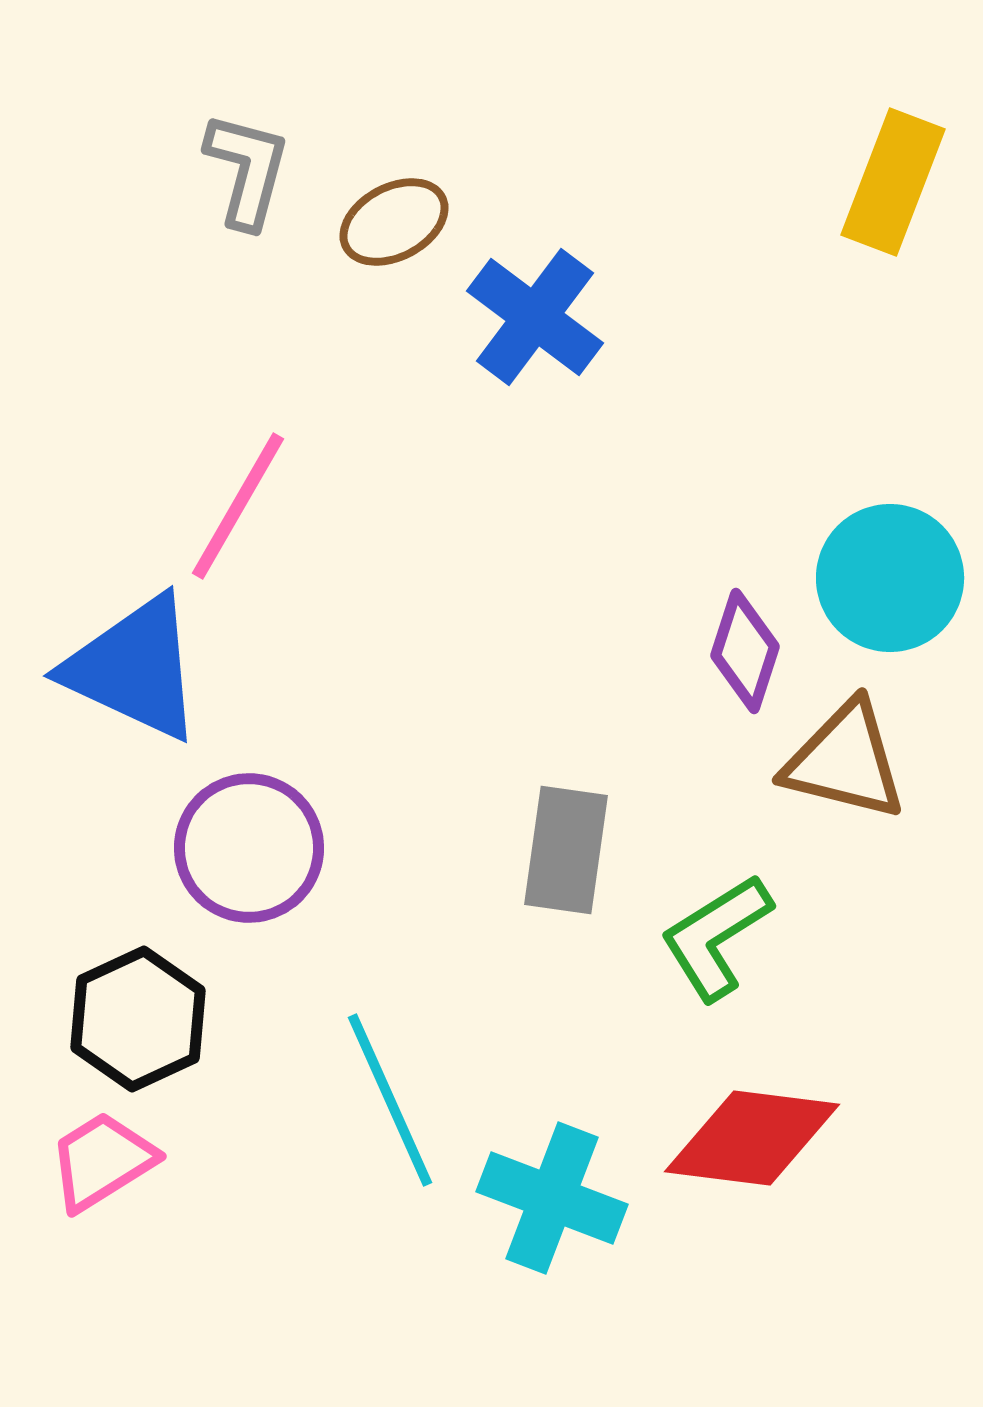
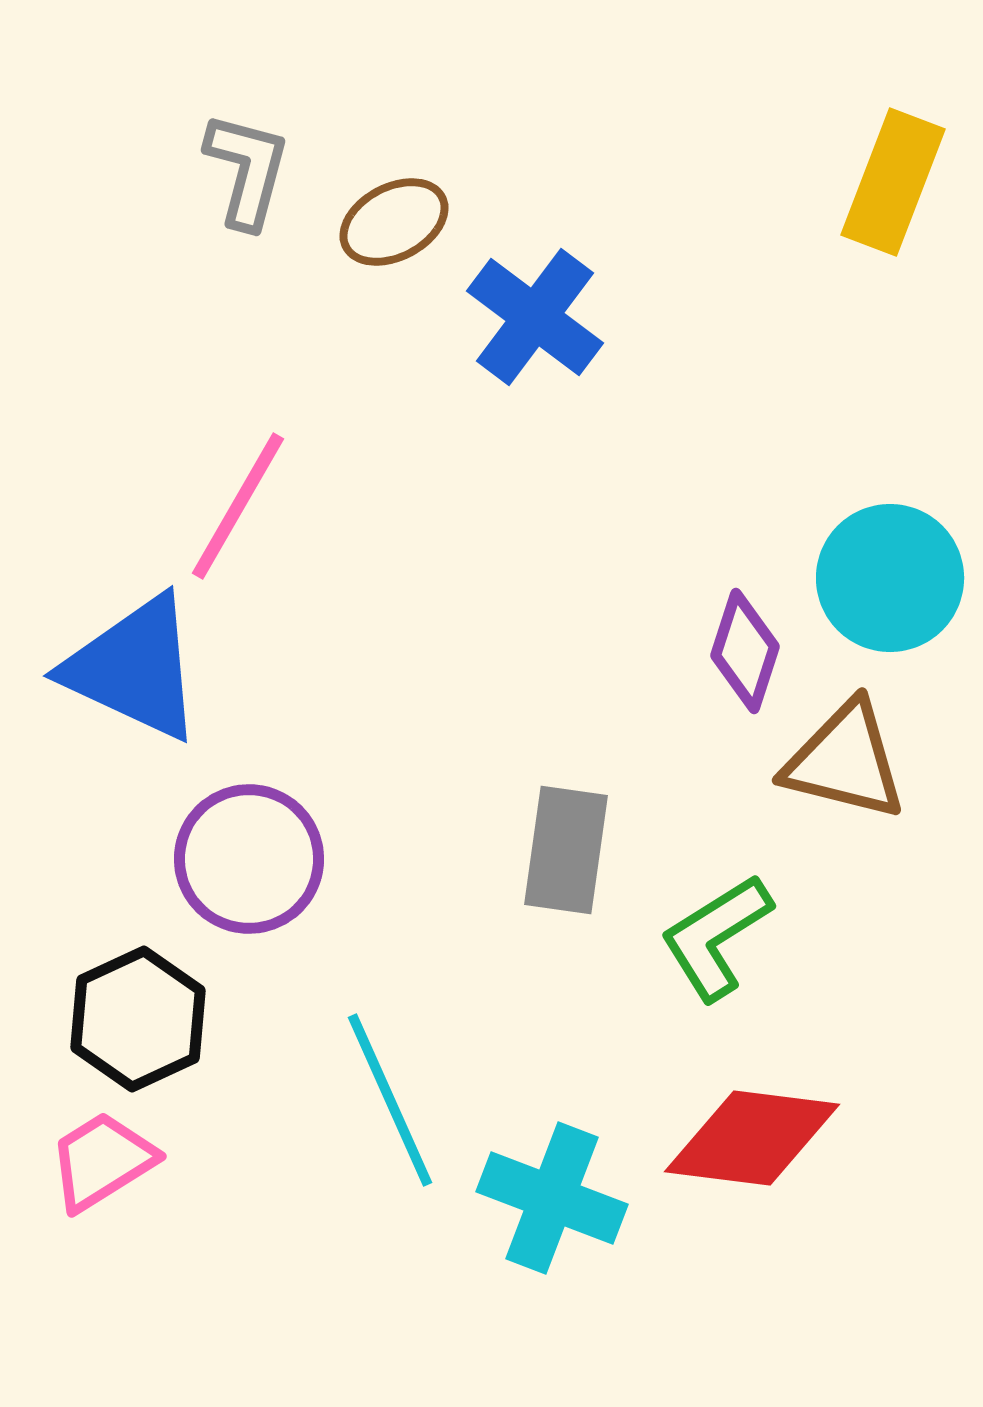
purple circle: moved 11 px down
